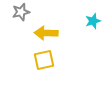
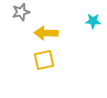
cyan star: rotated 21 degrees clockwise
